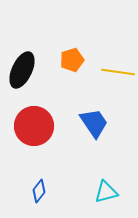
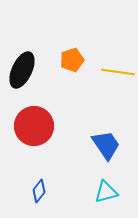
blue trapezoid: moved 12 px right, 22 px down
